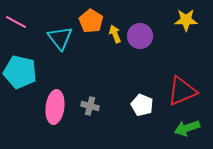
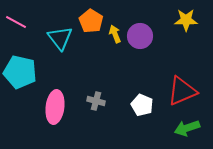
gray cross: moved 6 px right, 5 px up
